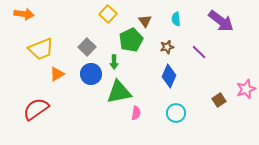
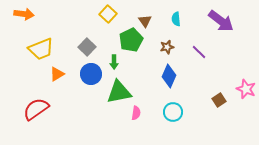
pink star: rotated 30 degrees counterclockwise
cyan circle: moved 3 px left, 1 px up
